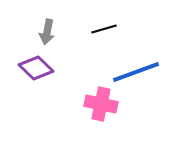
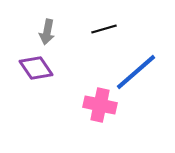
purple diamond: rotated 12 degrees clockwise
blue line: rotated 21 degrees counterclockwise
pink cross: moved 1 px left, 1 px down
